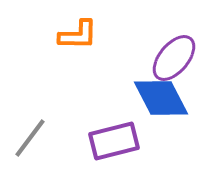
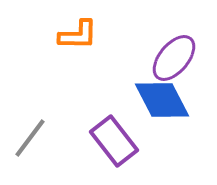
blue diamond: moved 1 px right, 2 px down
purple rectangle: rotated 66 degrees clockwise
